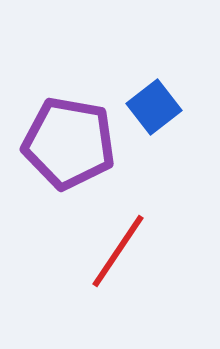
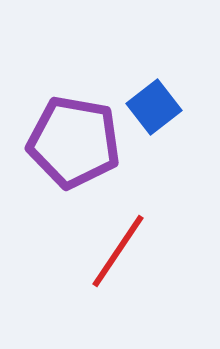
purple pentagon: moved 5 px right, 1 px up
